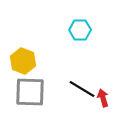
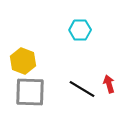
red arrow: moved 6 px right, 14 px up
